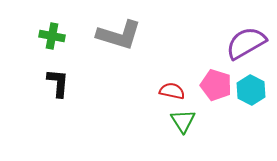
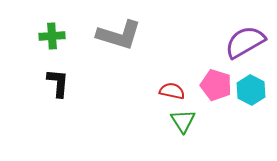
green cross: rotated 15 degrees counterclockwise
purple semicircle: moved 1 px left, 1 px up
